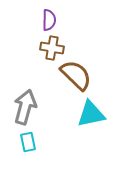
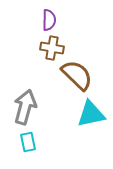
brown semicircle: moved 1 px right
